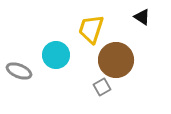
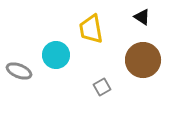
yellow trapezoid: rotated 28 degrees counterclockwise
brown circle: moved 27 px right
